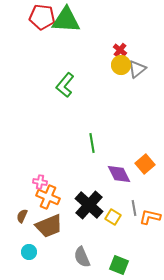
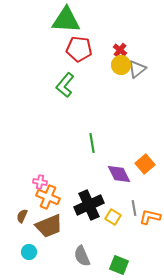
red pentagon: moved 37 px right, 32 px down
black cross: rotated 24 degrees clockwise
gray semicircle: moved 1 px up
